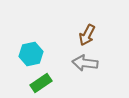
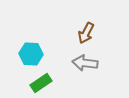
brown arrow: moved 1 px left, 2 px up
cyan hexagon: rotated 15 degrees clockwise
